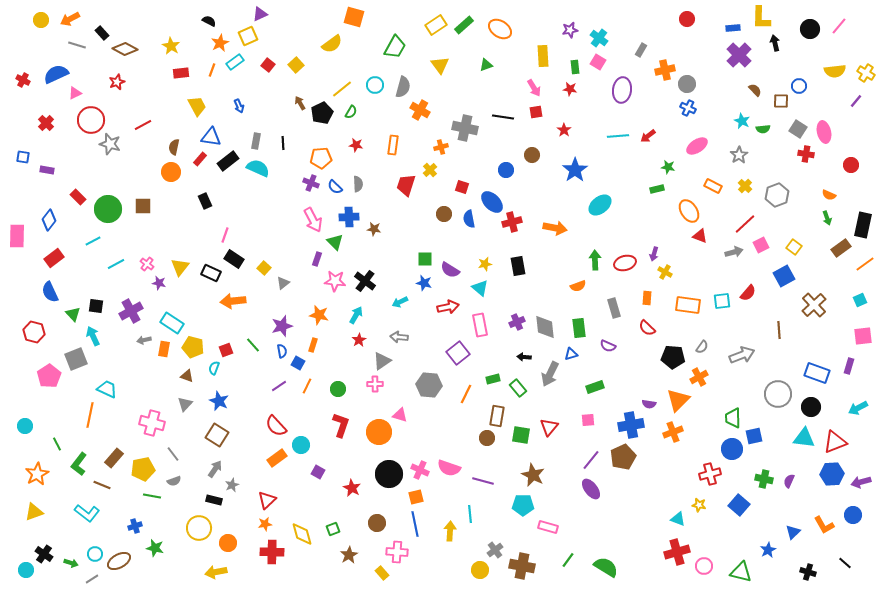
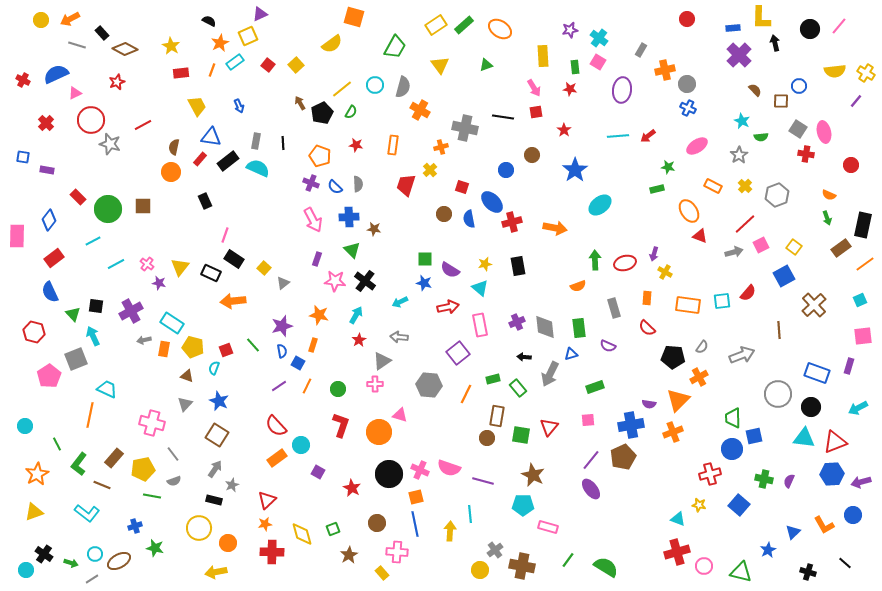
green semicircle at (763, 129): moved 2 px left, 8 px down
orange pentagon at (321, 158): moved 1 px left, 2 px up; rotated 25 degrees clockwise
green triangle at (335, 242): moved 17 px right, 8 px down
